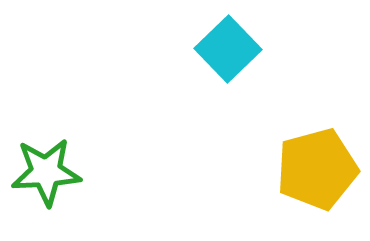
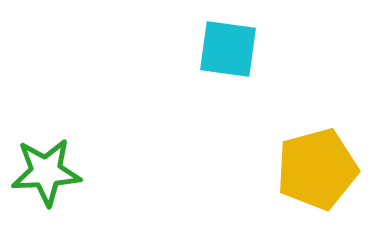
cyan square: rotated 38 degrees counterclockwise
